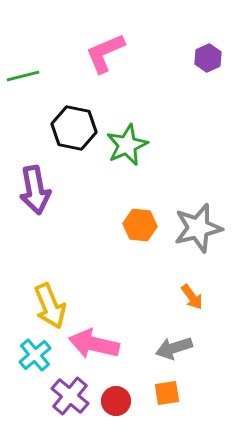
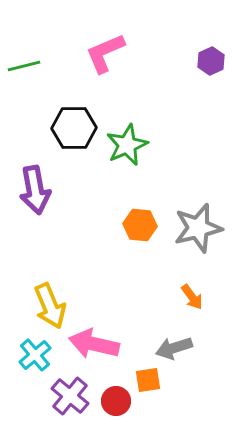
purple hexagon: moved 3 px right, 3 px down
green line: moved 1 px right, 10 px up
black hexagon: rotated 12 degrees counterclockwise
orange square: moved 19 px left, 13 px up
